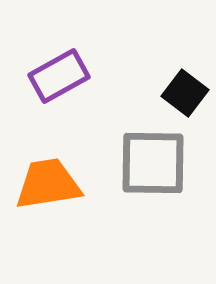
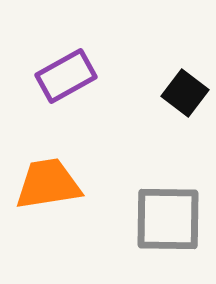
purple rectangle: moved 7 px right
gray square: moved 15 px right, 56 px down
